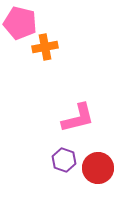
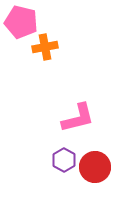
pink pentagon: moved 1 px right, 1 px up
purple hexagon: rotated 10 degrees clockwise
red circle: moved 3 px left, 1 px up
